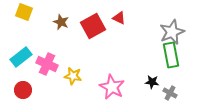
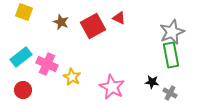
yellow star: moved 1 px left, 1 px down; rotated 18 degrees clockwise
